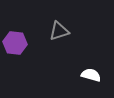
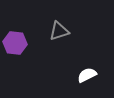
white semicircle: moved 4 px left; rotated 42 degrees counterclockwise
